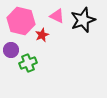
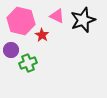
red star: rotated 16 degrees counterclockwise
